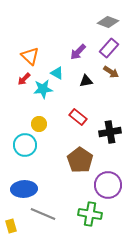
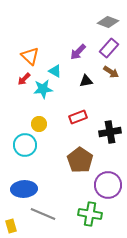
cyan triangle: moved 2 px left, 2 px up
red rectangle: rotated 60 degrees counterclockwise
